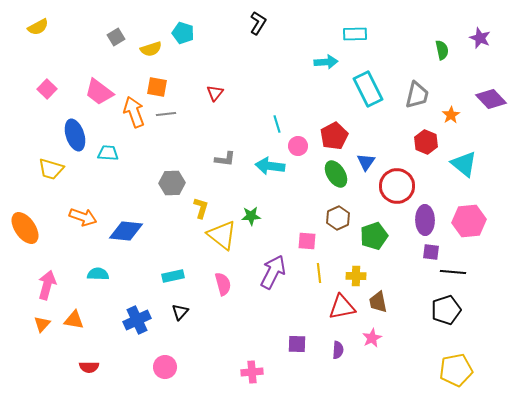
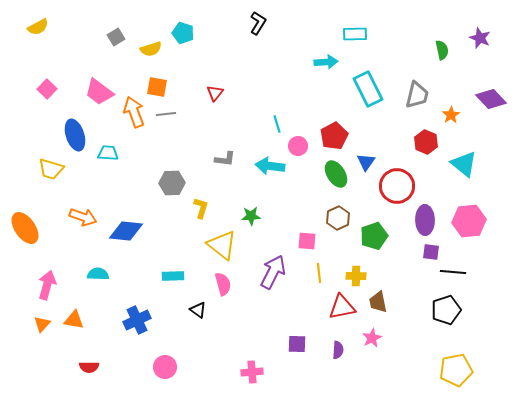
yellow triangle at (222, 235): moved 10 px down
cyan rectangle at (173, 276): rotated 10 degrees clockwise
black triangle at (180, 312): moved 18 px right, 2 px up; rotated 36 degrees counterclockwise
